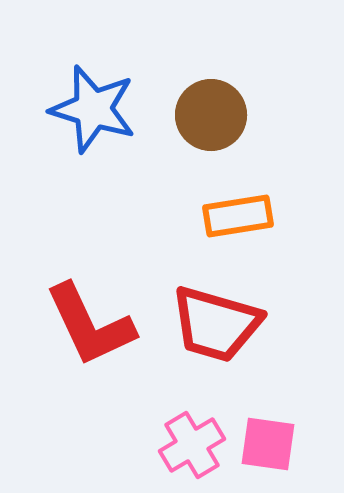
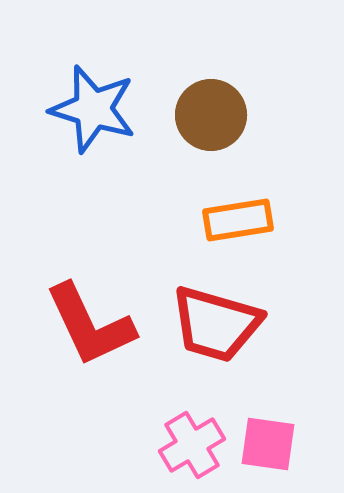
orange rectangle: moved 4 px down
